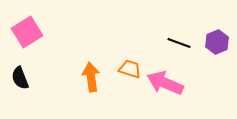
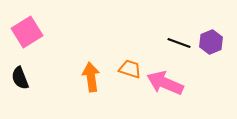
purple hexagon: moved 6 px left
